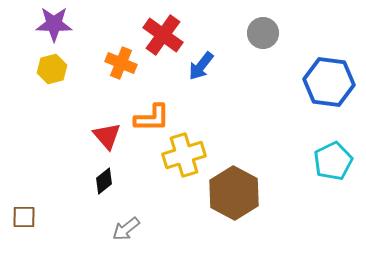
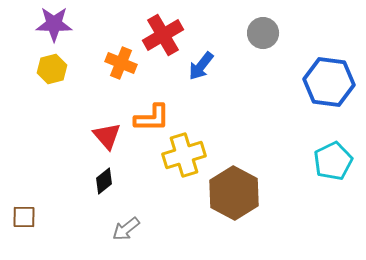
red cross: rotated 24 degrees clockwise
